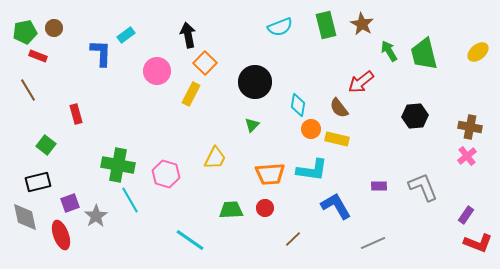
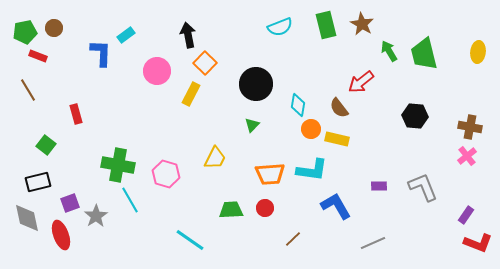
yellow ellipse at (478, 52): rotated 45 degrees counterclockwise
black circle at (255, 82): moved 1 px right, 2 px down
black hexagon at (415, 116): rotated 10 degrees clockwise
gray diamond at (25, 217): moved 2 px right, 1 px down
